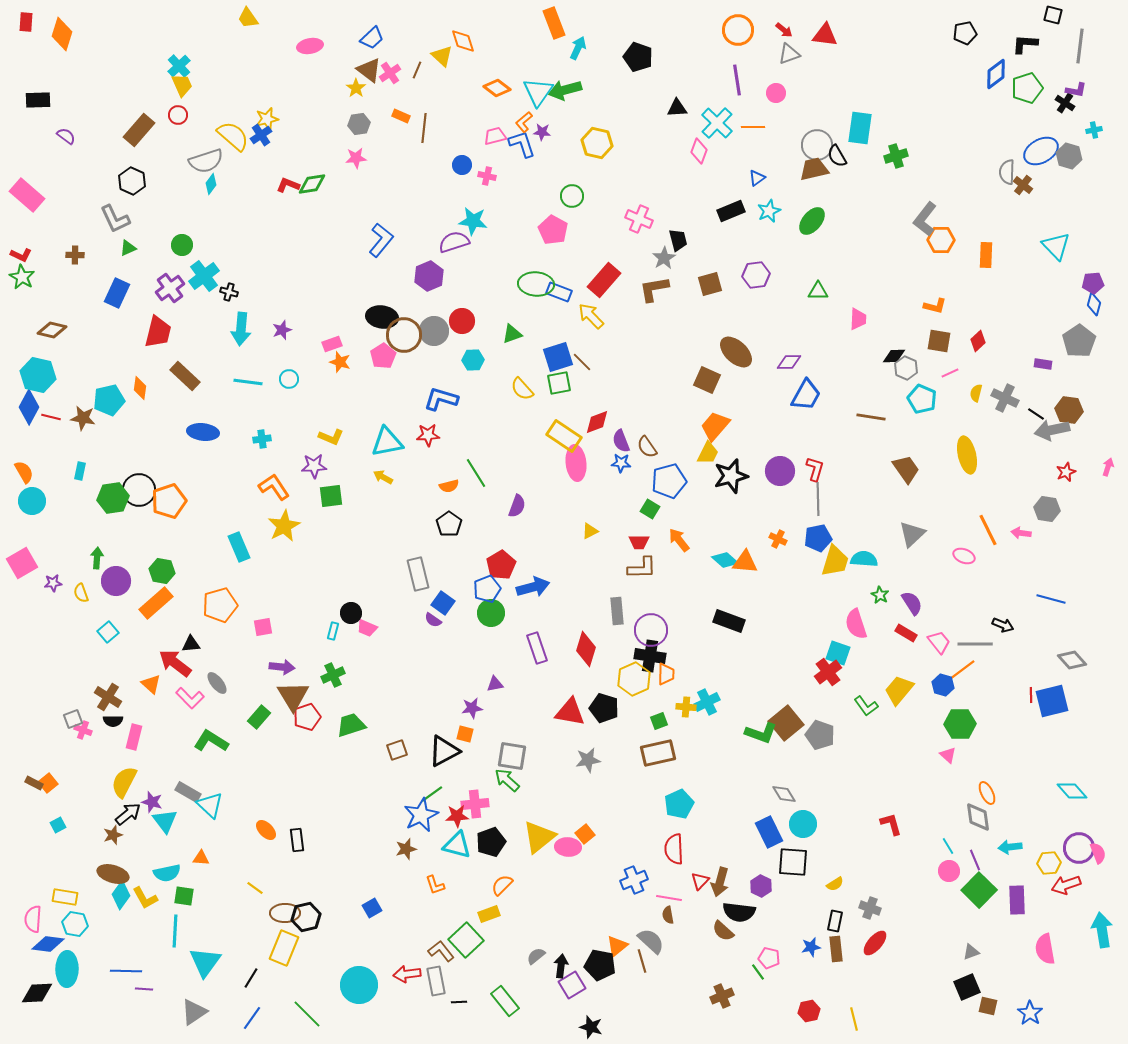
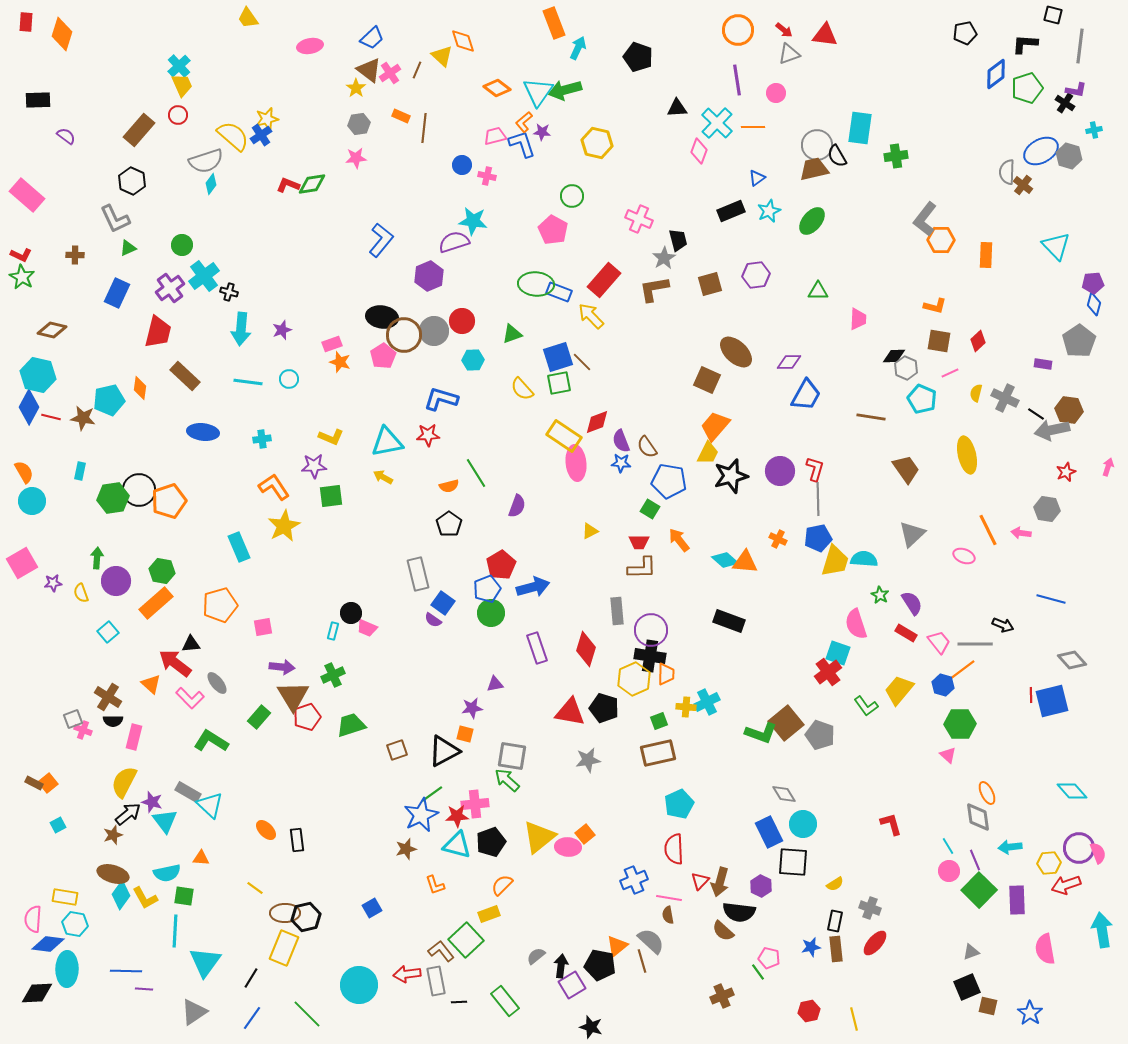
green cross at (896, 156): rotated 10 degrees clockwise
blue pentagon at (669, 481): rotated 24 degrees clockwise
